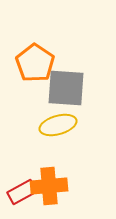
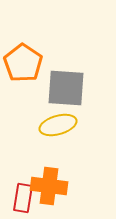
orange pentagon: moved 12 px left
orange cross: rotated 12 degrees clockwise
red rectangle: moved 1 px right, 6 px down; rotated 52 degrees counterclockwise
